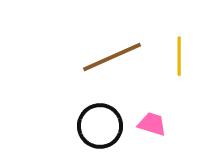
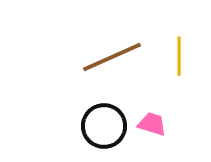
black circle: moved 4 px right
